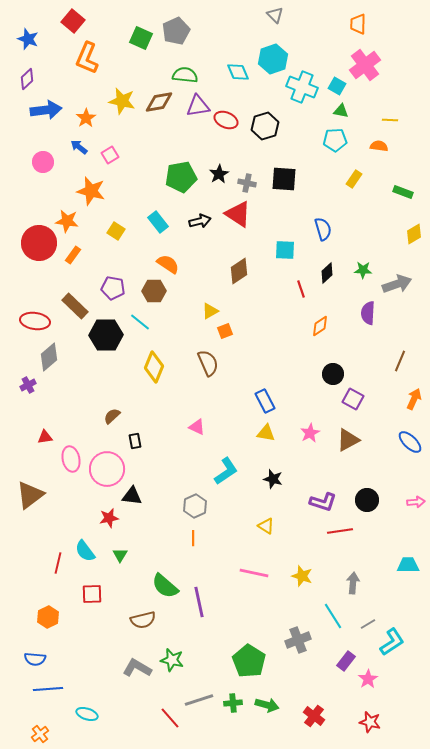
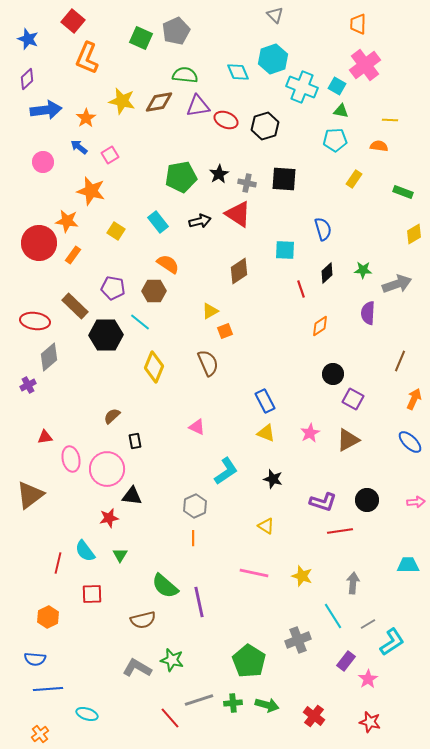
yellow triangle at (266, 433): rotated 12 degrees clockwise
